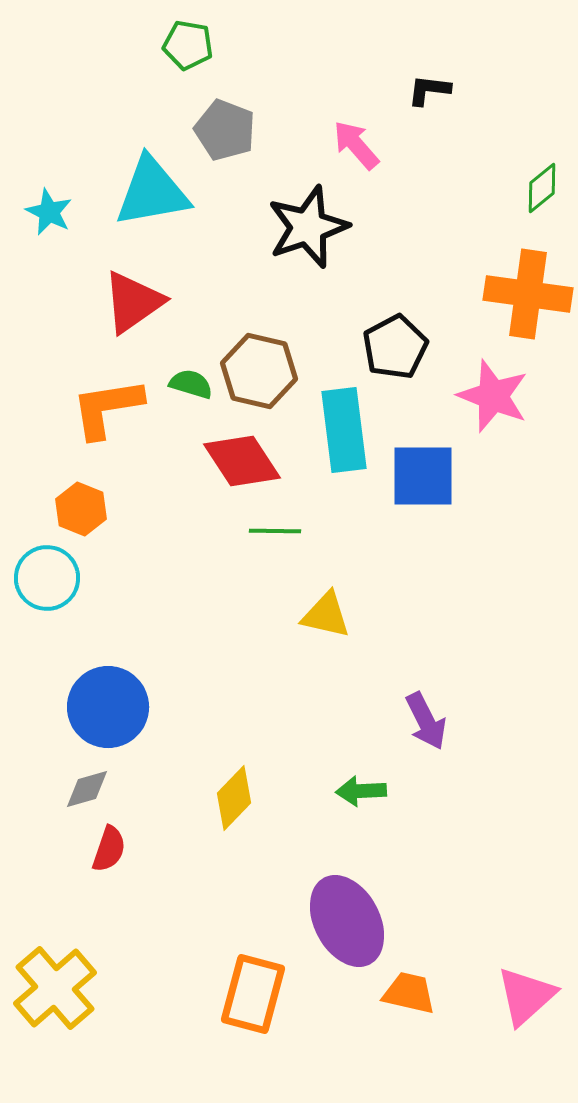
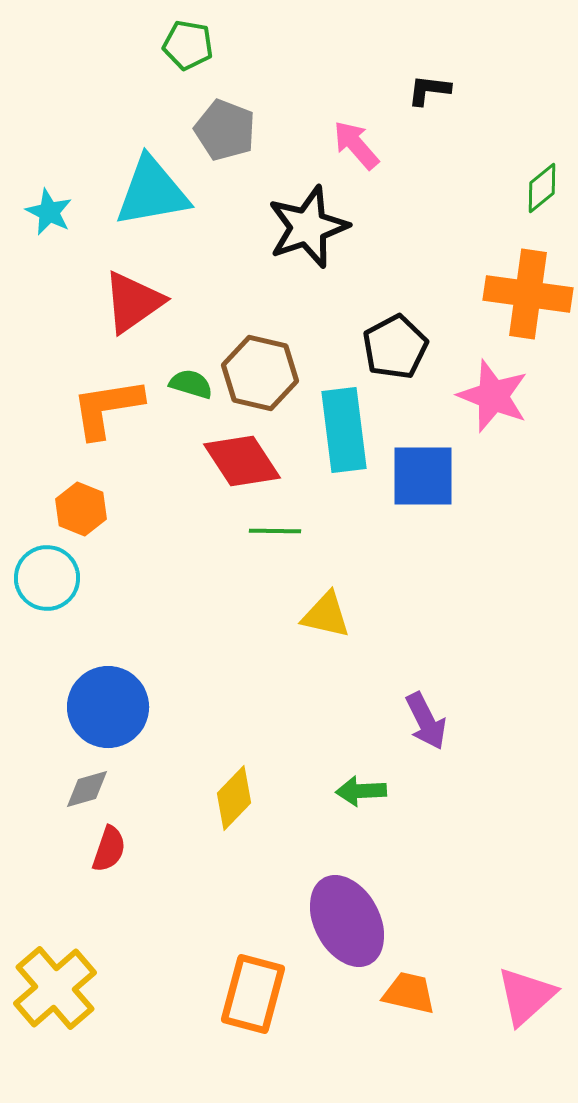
brown hexagon: moved 1 px right, 2 px down
